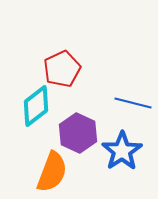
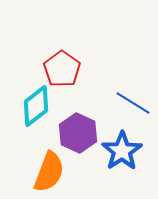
red pentagon: rotated 12 degrees counterclockwise
blue line: rotated 18 degrees clockwise
orange semicircle: moved 3 px left
